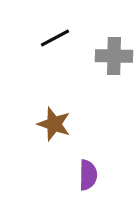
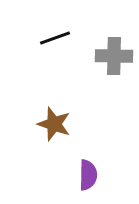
black line: rotated 8 degrees clockwise
